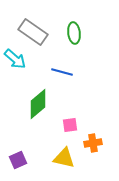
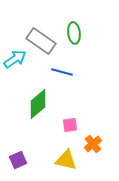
gray rectangle: moved 8 px right, 9 px down
cyan arrow: rotated 75 degrees counterclockwise
orange cross: moved 1 px down; rotated 30 degrees counterclockwise
yellow triangle: moved 2 px right, 2 px down
